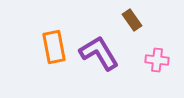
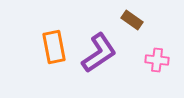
brown rectangle: rotated 20 degrees counterclockwise
purple L-shape: rotated 87 degrees clockwise
